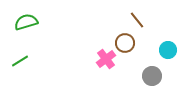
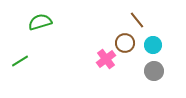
green semicircle: moved 14 px right
cyan circle: moved 15 px left, 5 px up
gray circle: moved 2 px right, 5 px up
